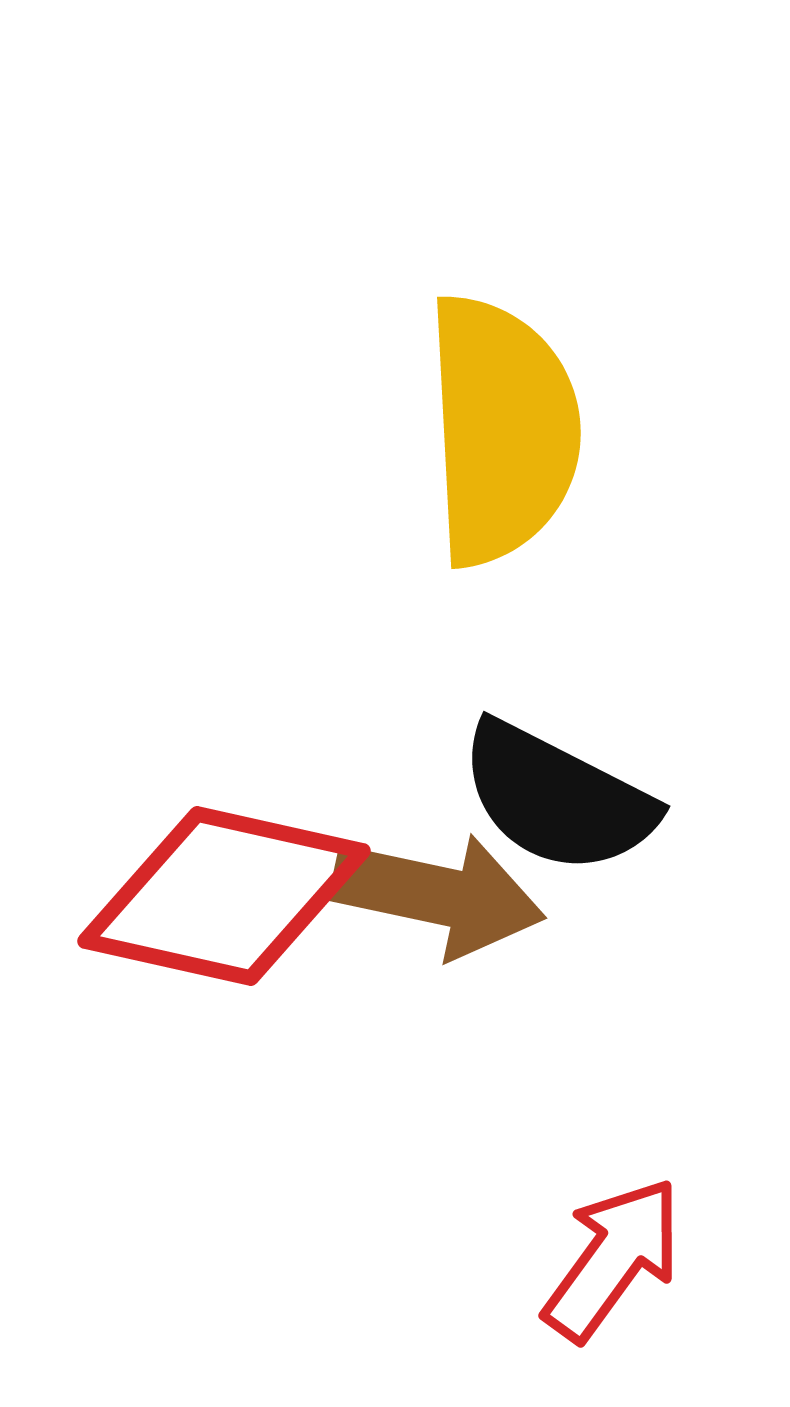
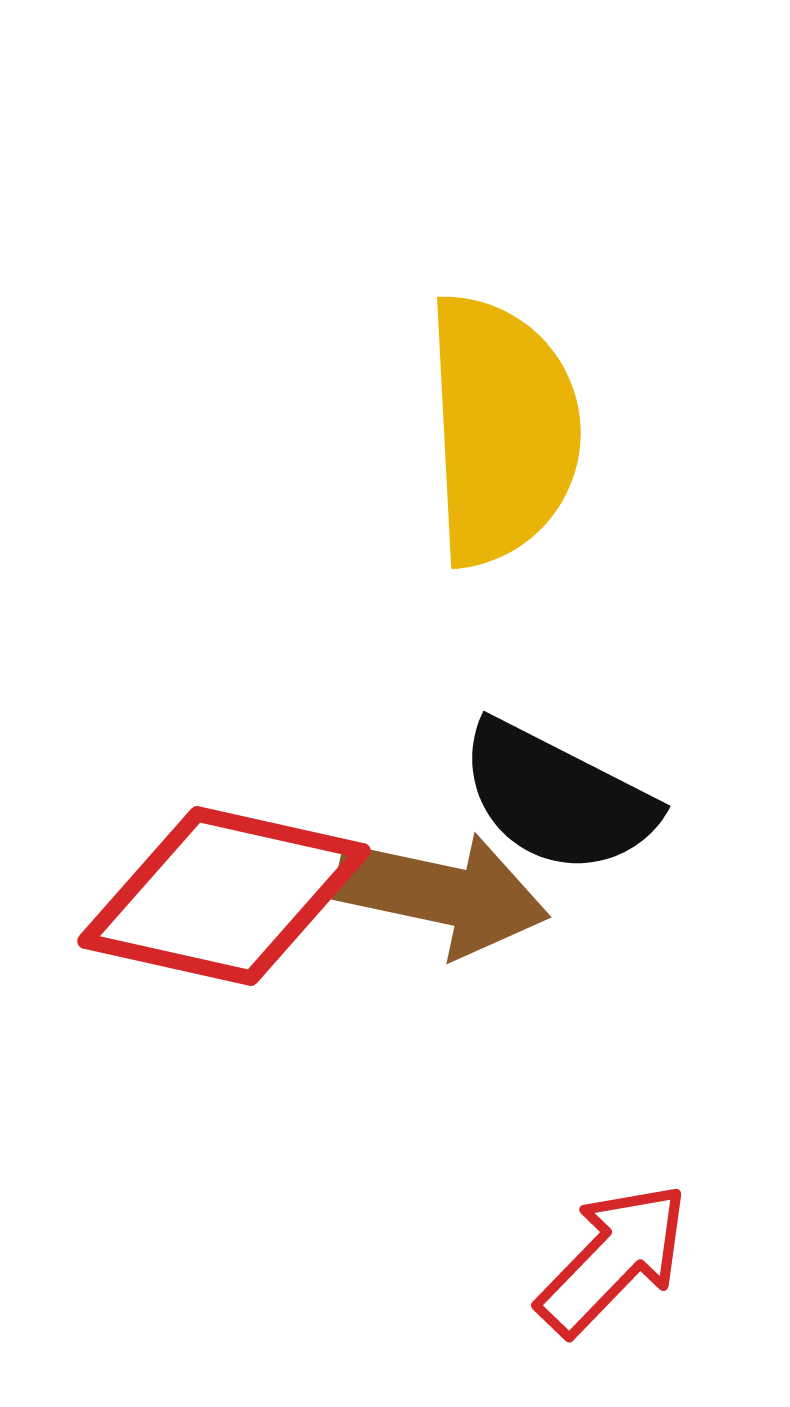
brown arrow: moved 4 px right, 1 px up
red arrow: rotated 8 degrees clockwise
